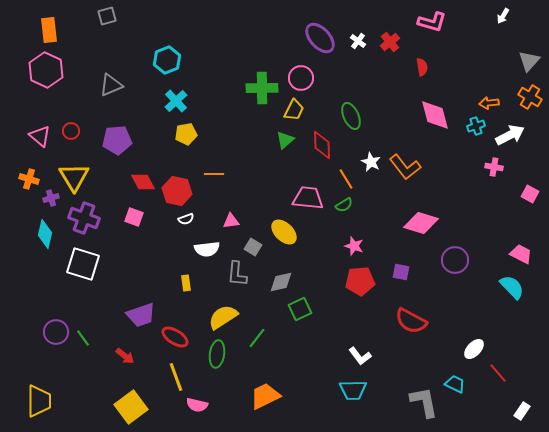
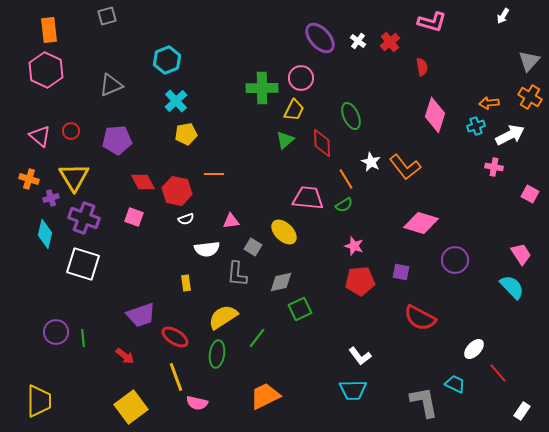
pink diamond at (435, 115): rotated 32 degrees clockwise
red diamond at (322, 145): moved 2 px up
pink trapezoid at (521, 254): rotated 30 degrees clockwise
red semicircle at (411, 321): moved 9 px right, 3 px up
green line at (83, 338): rotated 30 degrees clockwise
pink semicircle at (197, 405): moved 2 px up
